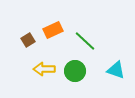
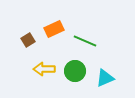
orange rectangle: moved 1 px right, 1 px up
green line: rotated 20 degrees counterclockwise
cyan triangle: moved 11 px left, 8 px down; rotated 42 degrees counterclockwise
